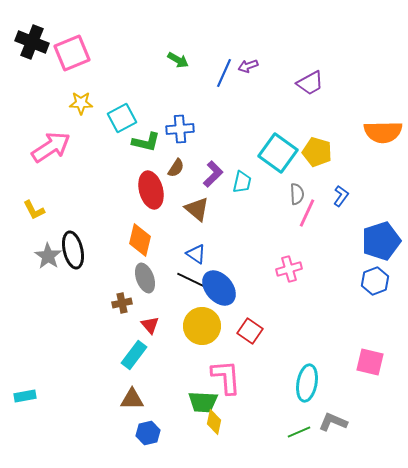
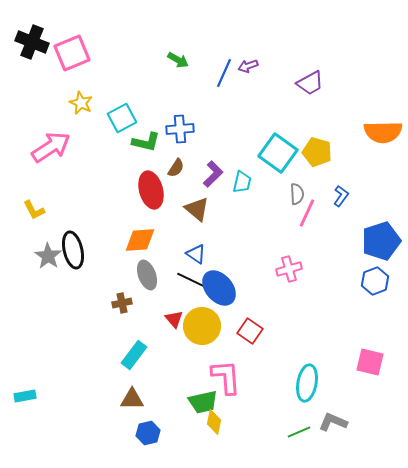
yellow star at (81, 103): rotated 25 degrees clockwise
orange diamond at (140, 240): rotated 72 degrees clockwise
gray ellipse at (145, 278): moved 2 px right, 3 px up
red triangle at (150, 325): moved 24 px right, 6 px up
green trapezoid at (203, 402): rotated 16 degrees counterclockwise
